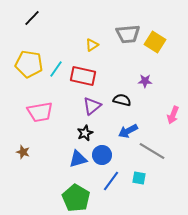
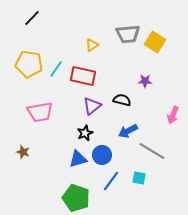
green pentagon: rotated 12 degrees counterclockwise
